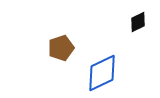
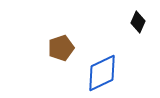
black diamond: rotated 40 degrees counterclockwise
